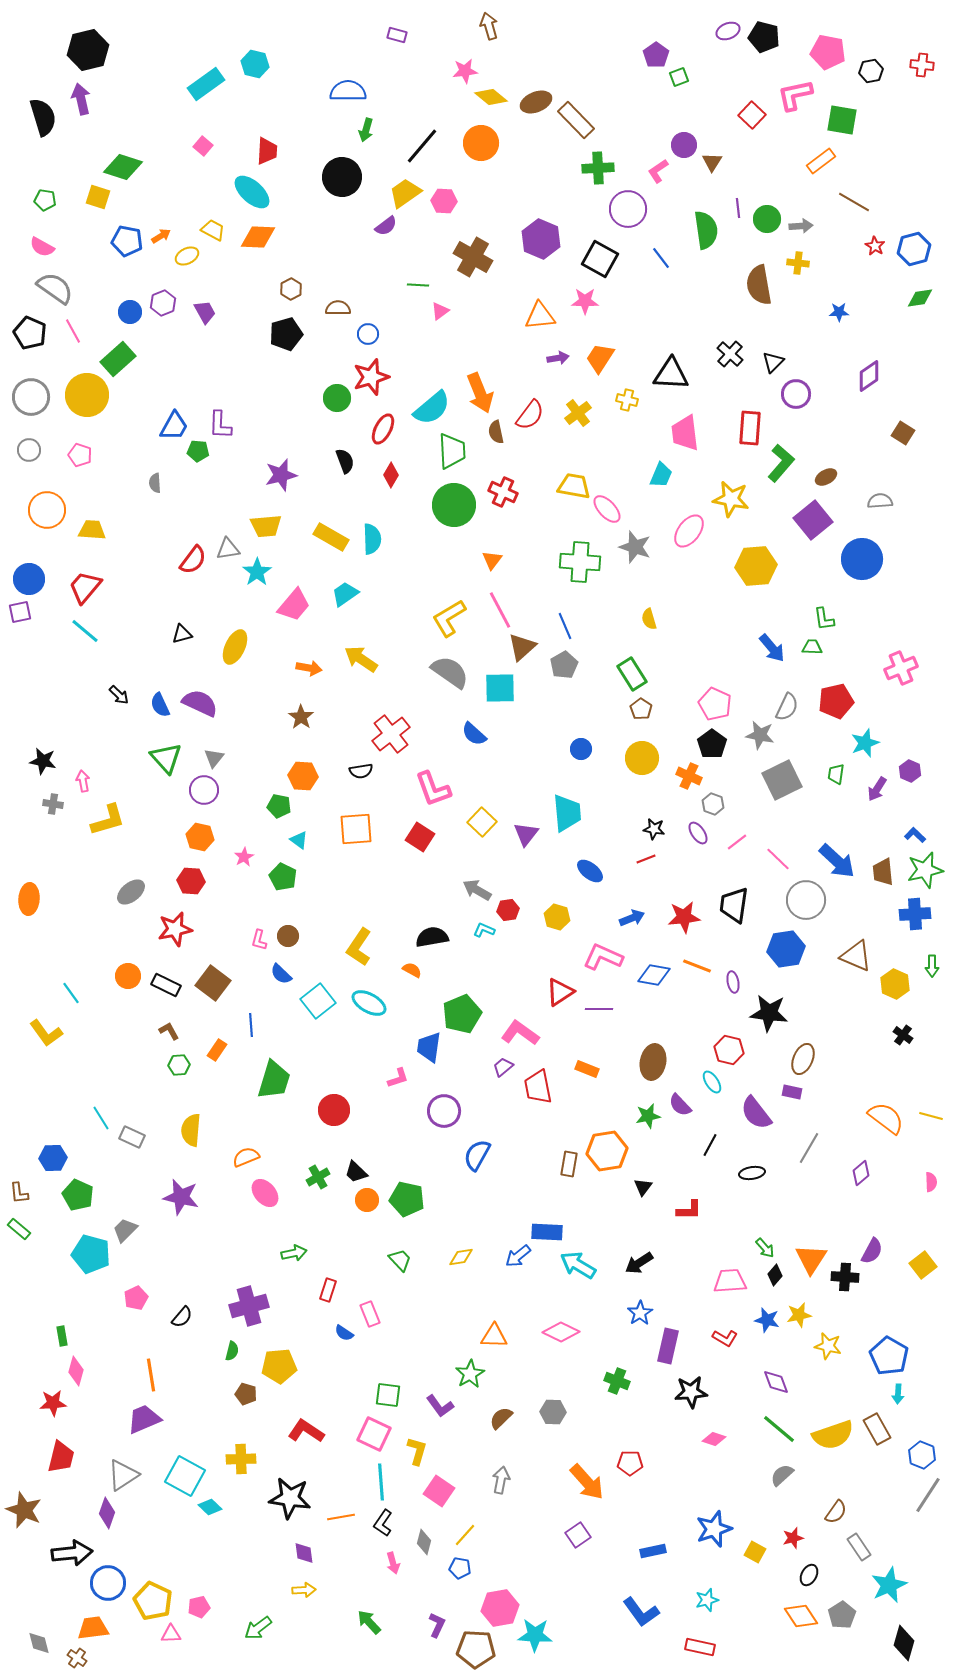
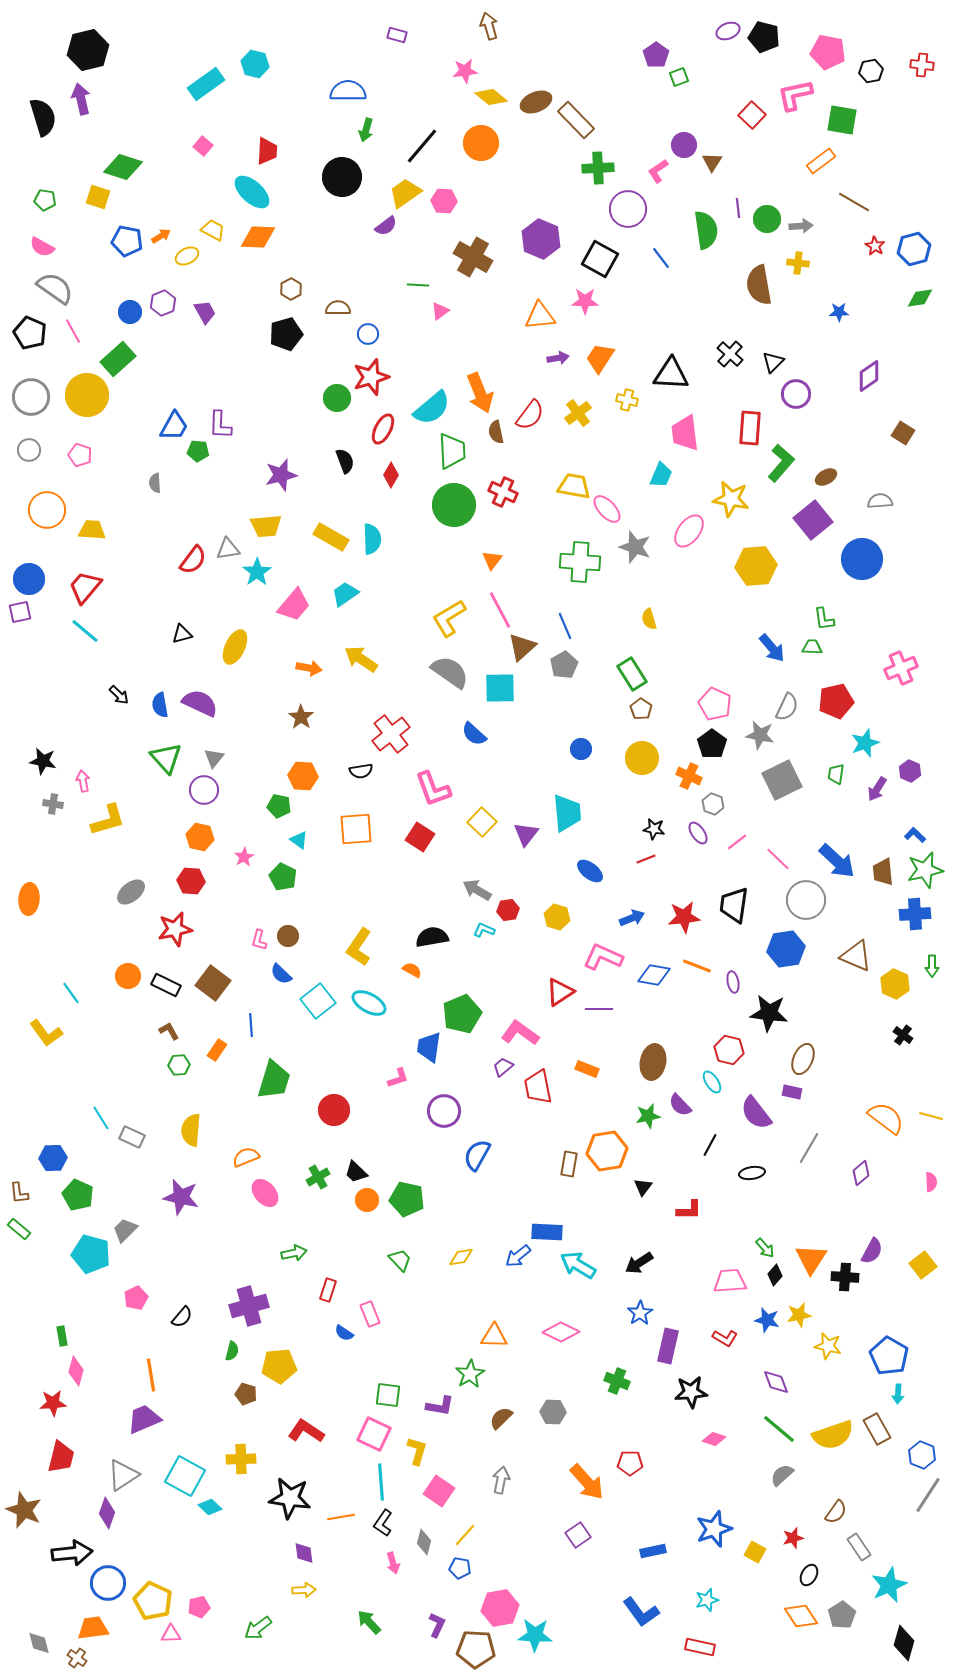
blue semicircle at (160, 705): rotated 15 degrees clockwise
purple L-shape at (440, 1406): rotated 44 degrees counterclockwise
